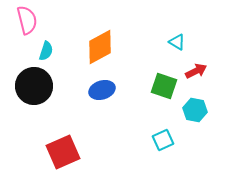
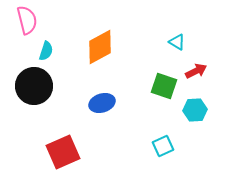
blue ellipse: moved 13 px down
cyan hexagon: rotated 15 degrees counterclockwise
cyan square: moved 6 px down
